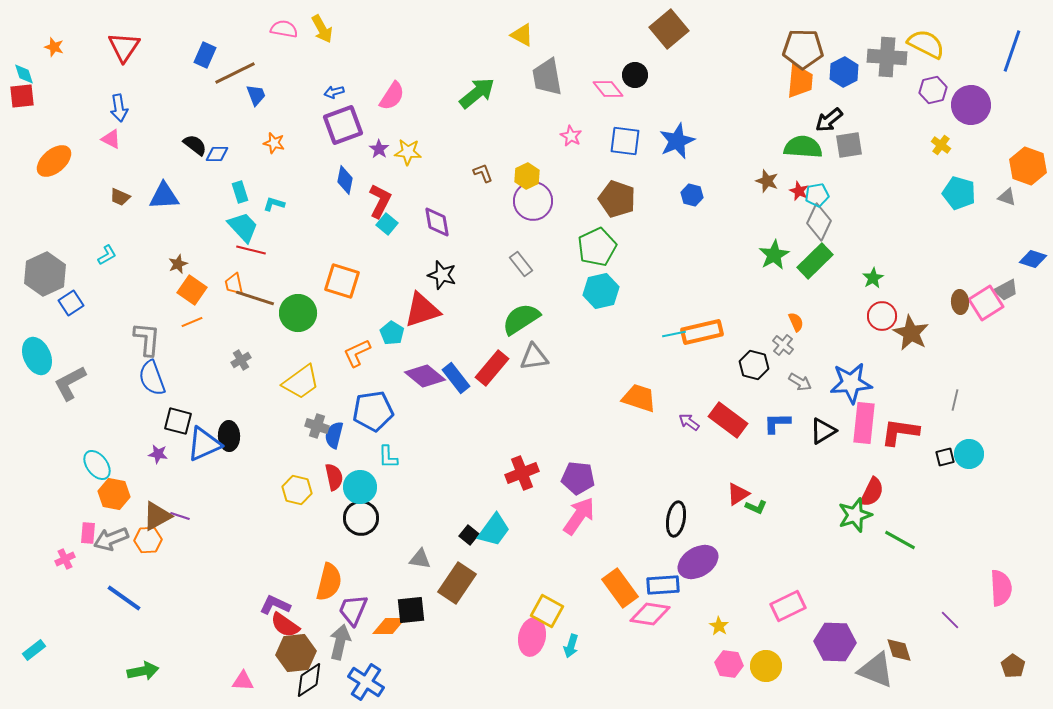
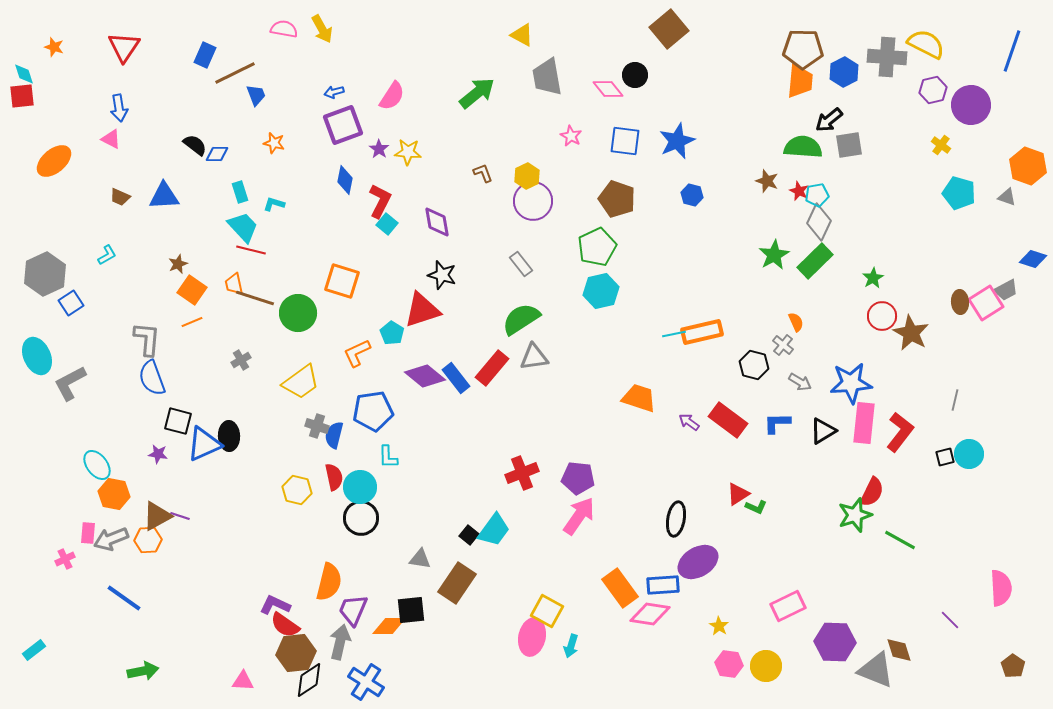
red L-shape at (900, 432): rotated 120 degrees clockwise
